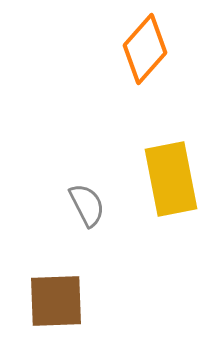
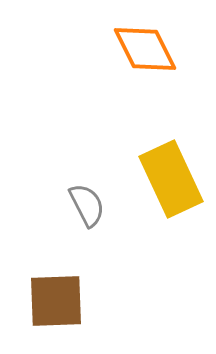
orange diamond: rotated 68 degrees counterclockwise
yellow rectangle: rotated 14 degrees counterclockwise
